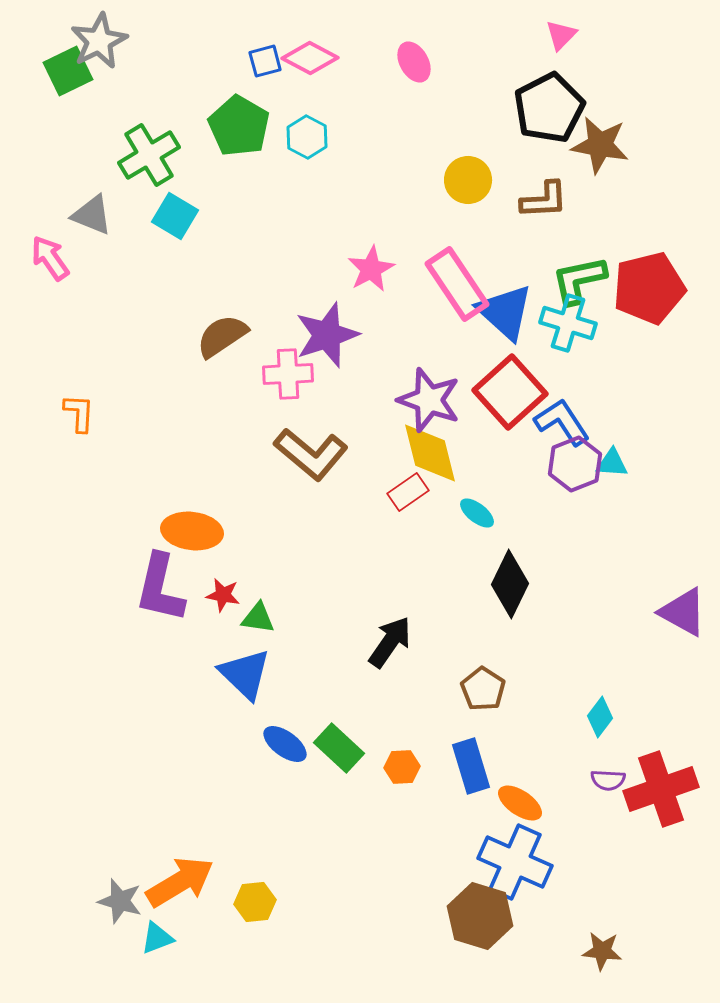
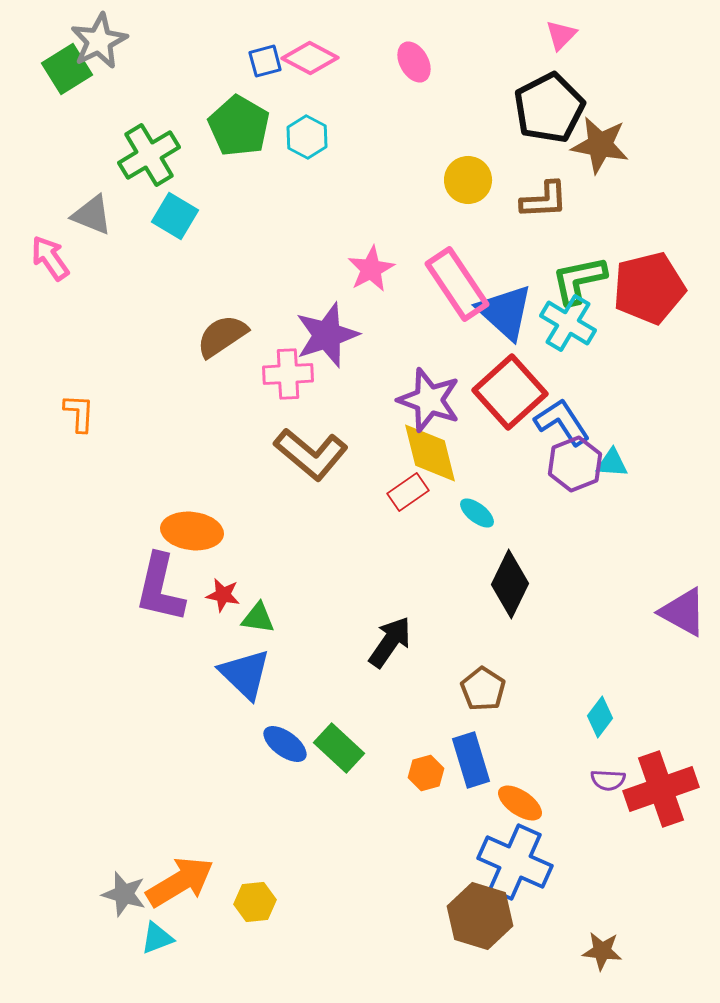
green square at (68, 71): moved 1 px left, 2 px up; rotated 6 degrees counterclockwise
cyan cross at (568, 323): rotated 14 degrees clockwise
blue rectangle at (471, 766): moved 6 px up
orange hexagon at (402, 767): moved 24 px right, 6 px down; rotated 12 degrees counterclockwise
gray star at (120, 901): moved 4 px right, 7 px up
